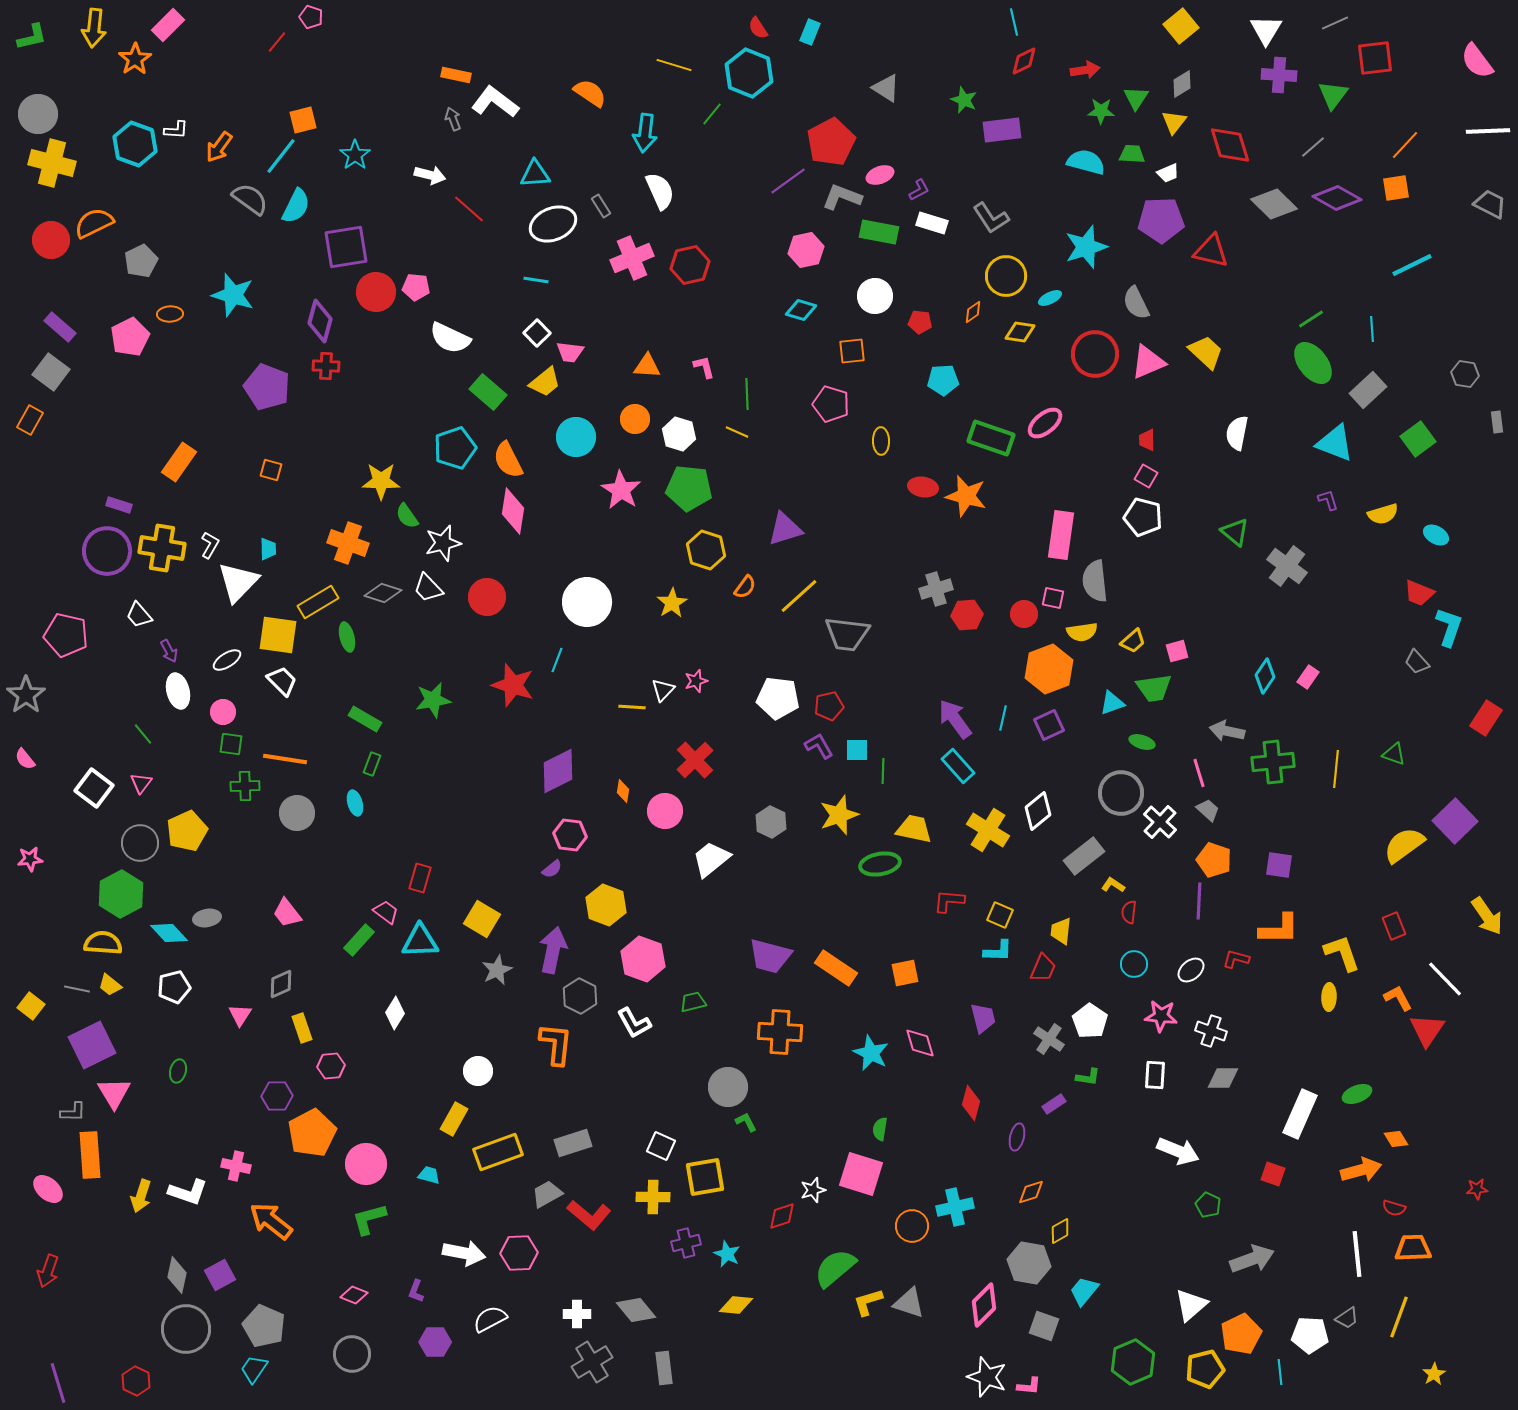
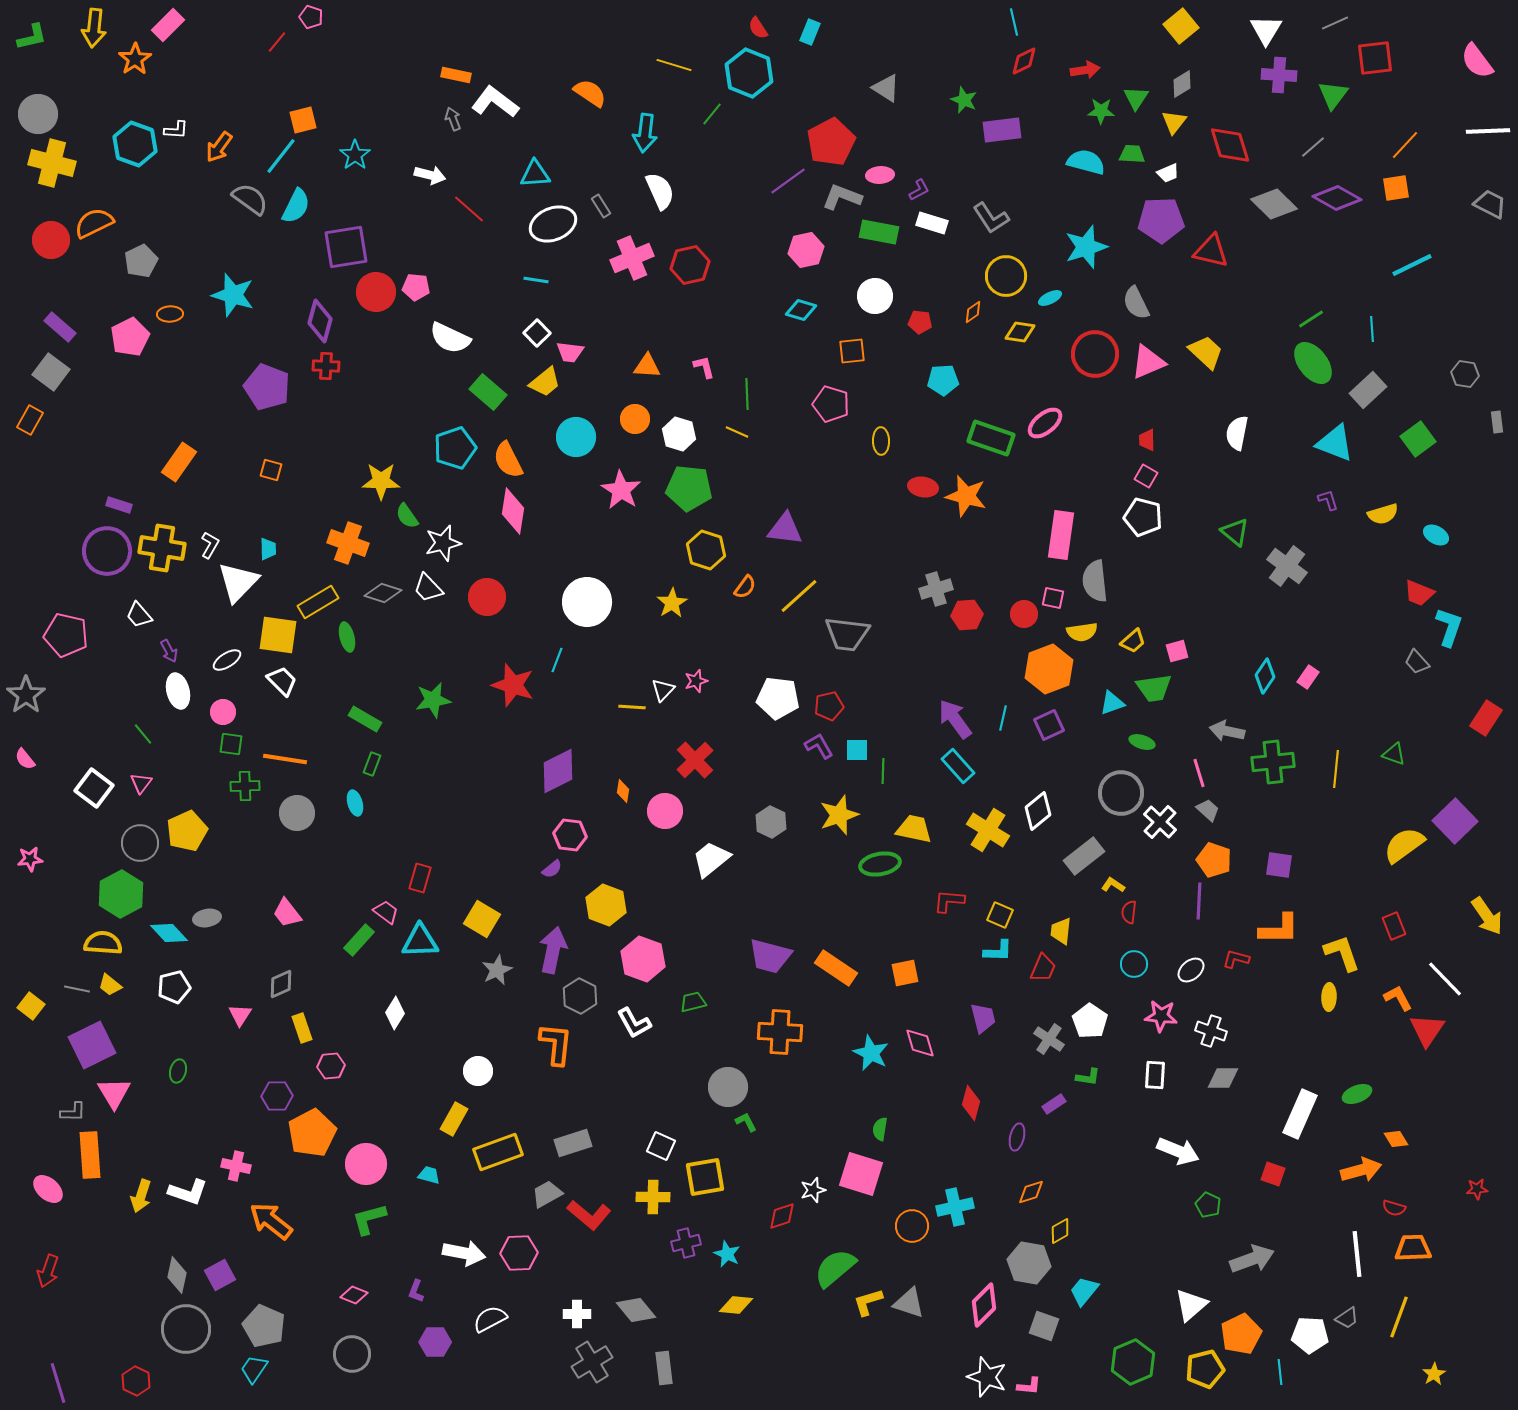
pink ellipse at (880, 175): rotated 16 degrees clockwise
purple triangle at (785, 529): rotated 24 degrees clockwise
